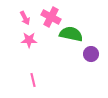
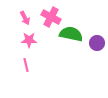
purple circle: moved 6 px right, 11 px up
pink line: moved 7 px left, 15 px up
